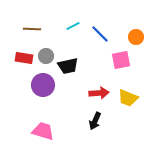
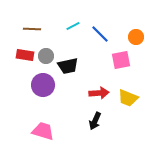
red rectangle: moved 1 px right, 3 px up
